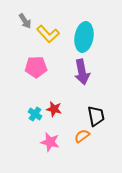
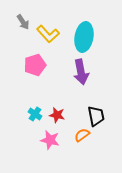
gray arrow: moved 2 px left, 1 px down
pink pentagon: moved 1 px left, 2 px up; rotated 15 degrees counterclockwise
purple arrow: moved 1 px left
red star: moved 3 px right, 6 px down
orange semicircle: moved 1 px up
pink star: moved 2 px up
